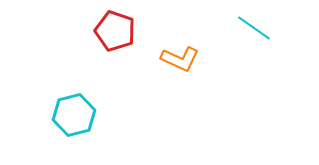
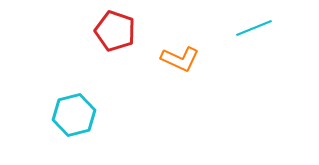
cyan line: rotated 57 degrees counterclockwise
